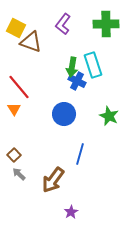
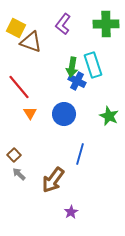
orange triangle: moved 16 px right, 4 px down
